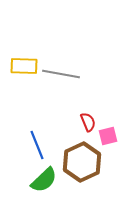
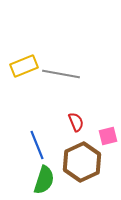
yellow rectangle: rotated 24 degrees counterclockwise
red semicircle: moved 12 px left
green semicircle: rotated 28 degrees counterclockwise
